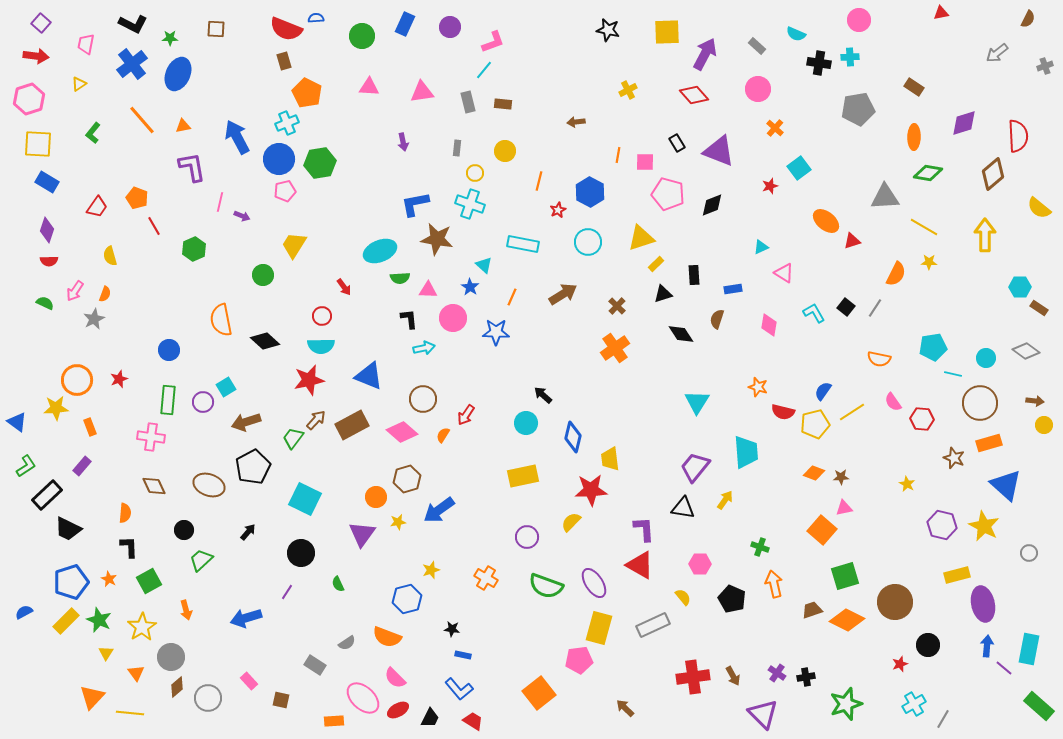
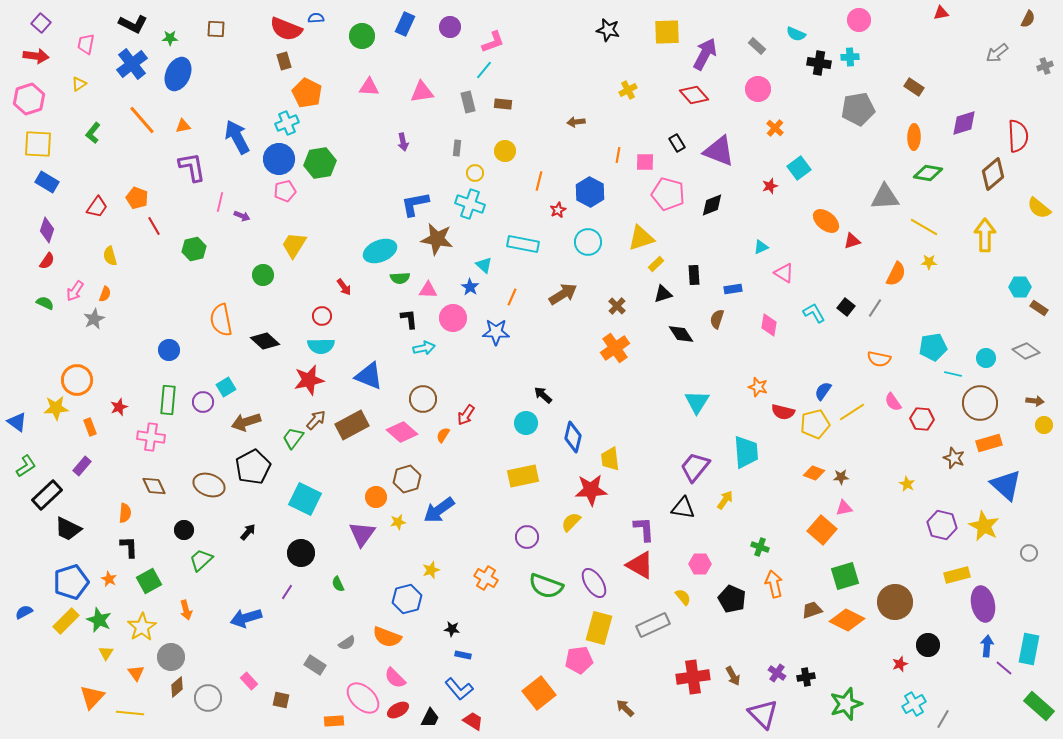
green hexagon at (194, 249): rotated 10 degrees clockwise
red semicircle at (49, 261): moved 2 px left; rotated 54 degrees counterclockwise
red star at (119, 379): moved 28 px down
